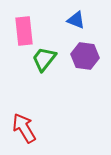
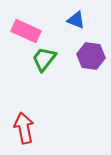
pink rectangle: moved 2 px right; rotated 60 degrees counterclockwise
purple hexagon: moved 6 px right
red arrow: rotated 20 degrees clockwise
